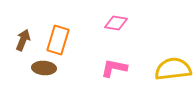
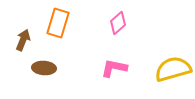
pink diamond: moved 2 px right; rotated 50 degrees counterclockwise
orange rectangle: moved 17 px up
yellow semicircle: rotated 9 degrees counterclockwise
